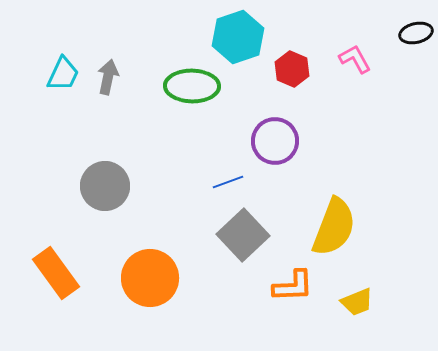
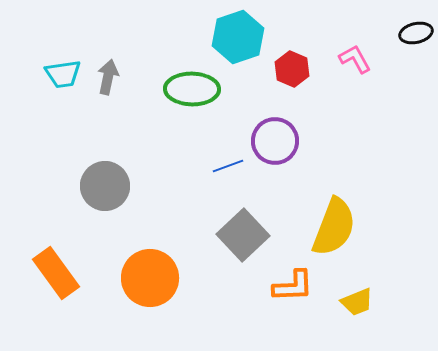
cyan trapezoid: rotated 57 degrees clockwise
green ellipse: moved 3 px down
blue line: moved 16 px up
